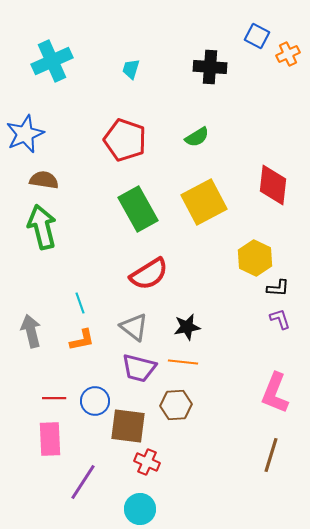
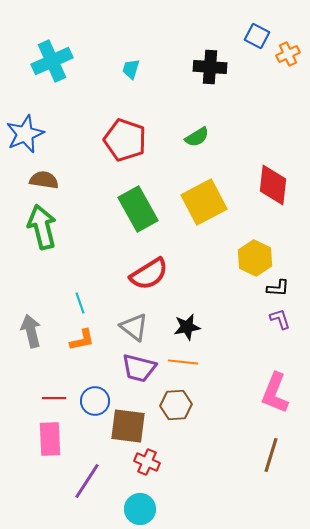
purple line: moved 4 px right, 1 px up
